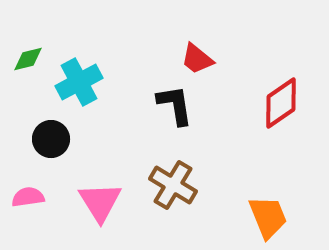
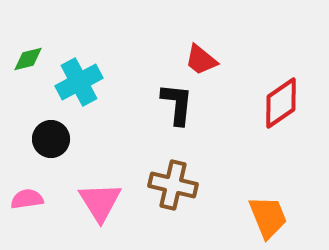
red trapezoid: moved 4 px right, 1 px down
black L-shape: moved 2 px right, 1 px up; rotated 15 degrees clockwise
brown cross: rotated 18 degrees counterclockwise
pink semicircle: moved 1 px left, 2 px down
